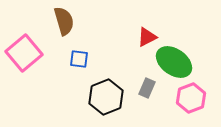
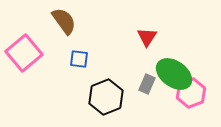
brown semicircle: rotated 20 degrees counterclockwise
red triangle: rotated 30 degrees counterclockwise
green ellipse: moved 12 px down
gray rectangle: moved 4 px up
pink hexagon: moved 5 px up
